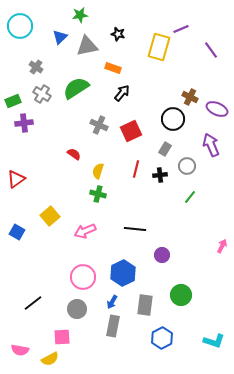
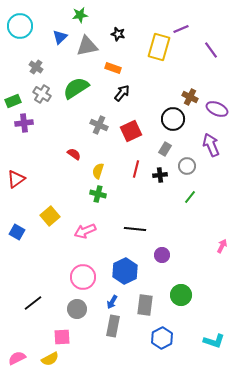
blue hexagon at (123, 273): moved 2 px right, 2 px up
pink semicircle at (20, 350): moved 3 px left, 8 px down; rotated 144 degrees clockwise
